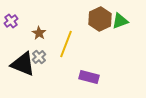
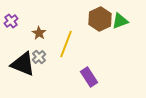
purple rectangle: rotated 42 degrees clockwise
